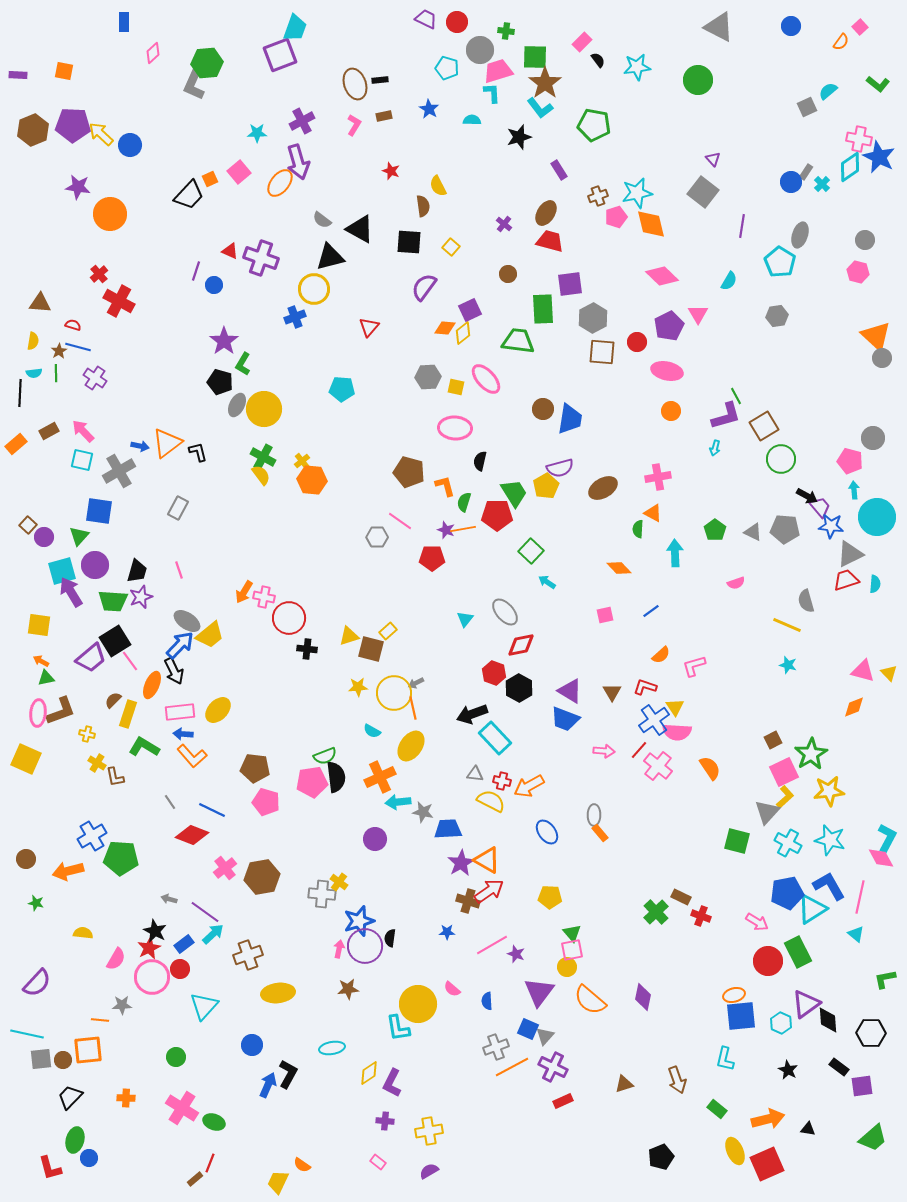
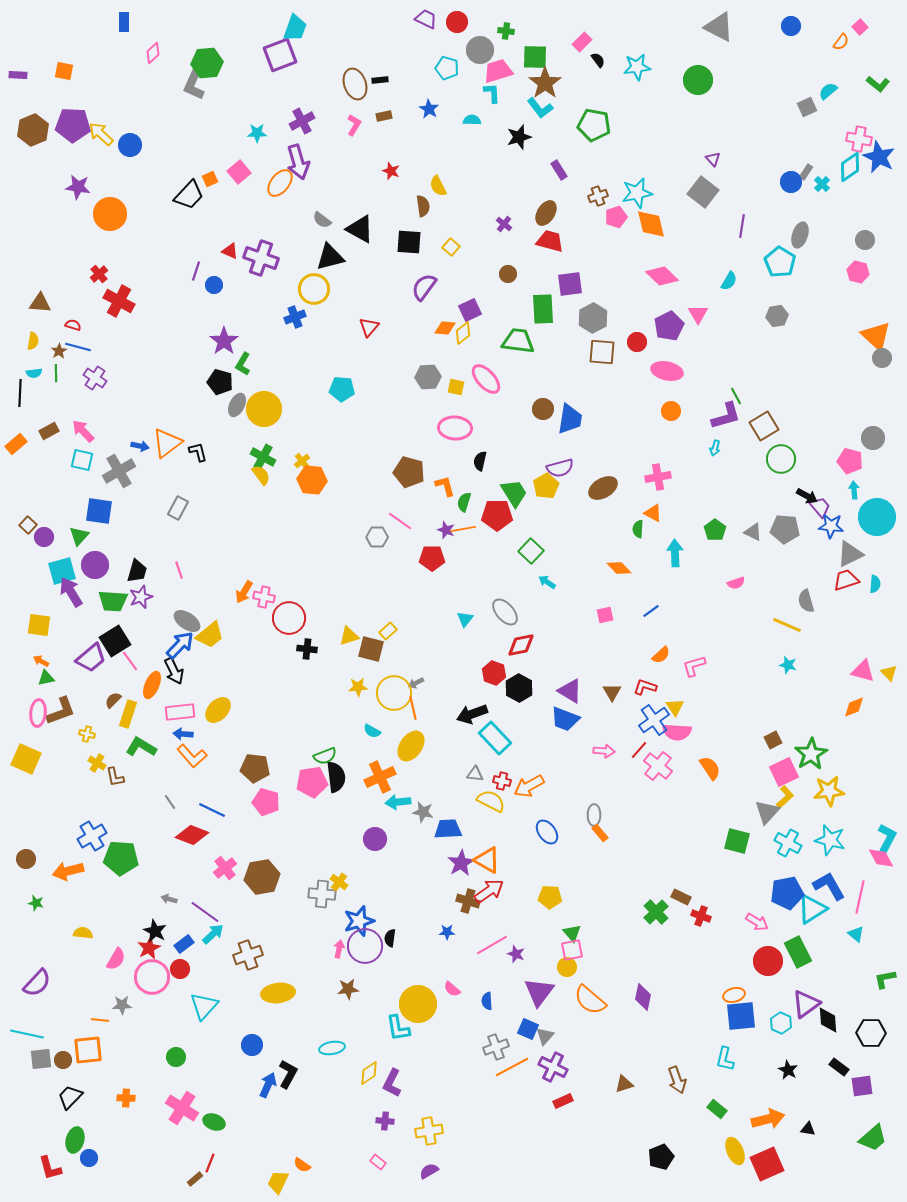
green L-shape at (144, 747): moved 3 px left
